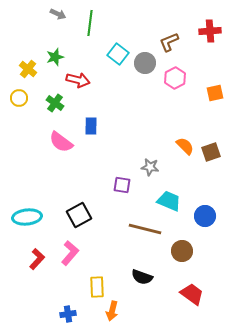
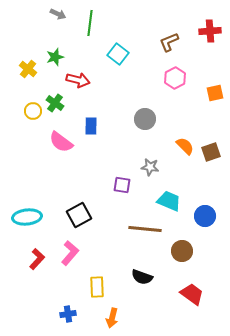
gray circle: moved 56 px down
yellow circle: moved 14 px right, 13 px down
brown line: rotated 8 degrees counterclockwise
orange arrow: moved 7 px down
